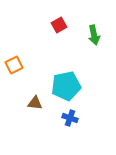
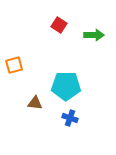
red square: rotated 28 degrees counterclockwise
green arrow: rotated 78 degrees counterclockwise
orange square: rotated 12 degrees clockwise
cyan pentagon: rotated 12 degrees clockwise
